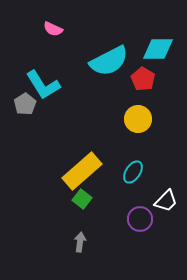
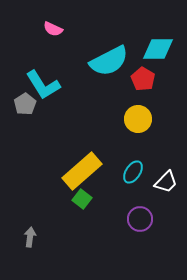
white trapezoid: moved 19 px up
gray arrow: moved 50 px left, 5 px up
